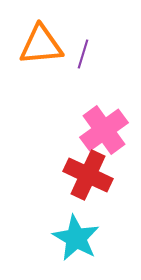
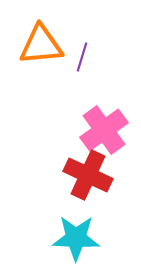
purple line: moved 1 px left, 3 px down
cyan star: rotated 27 degrees counterclockwise
